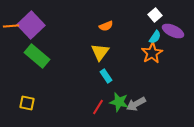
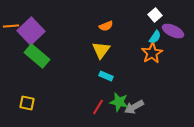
purple square: moved 6 px down
yellow triangle: moved 1 px right, 2 px up
cyan rectangle: rotated 32 degrees counterclockwise
gray arrow: moved 2 px left, 3 px down
